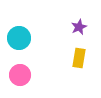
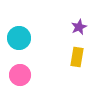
yellow rectangle: moved 2 px left, 1 px up
